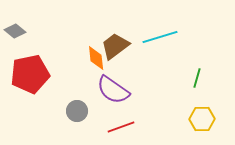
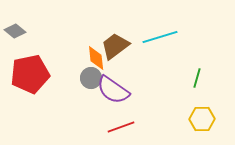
gray circle: moved 14 px right, 33 px up
